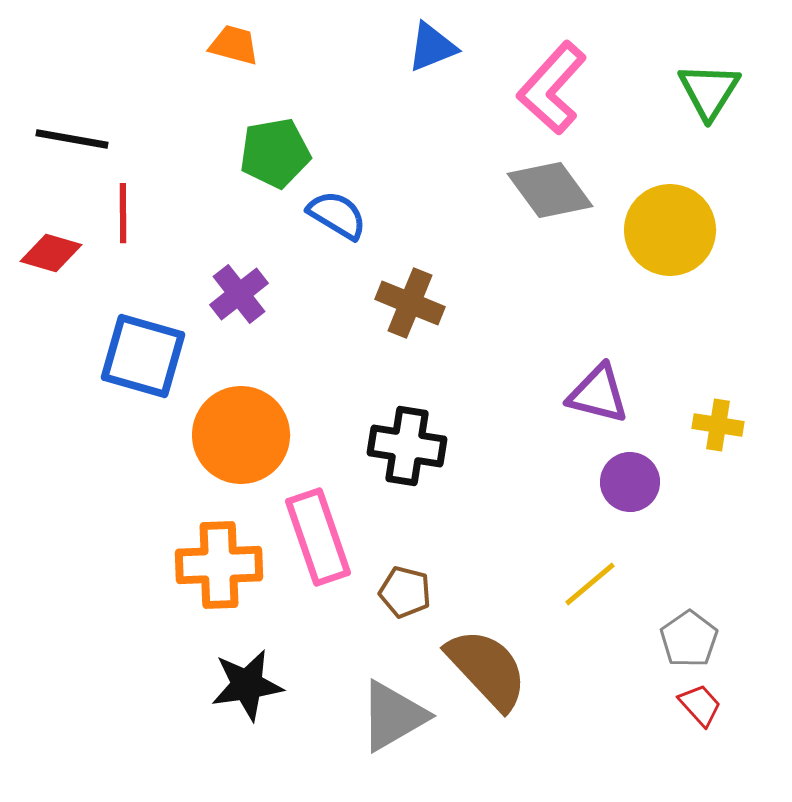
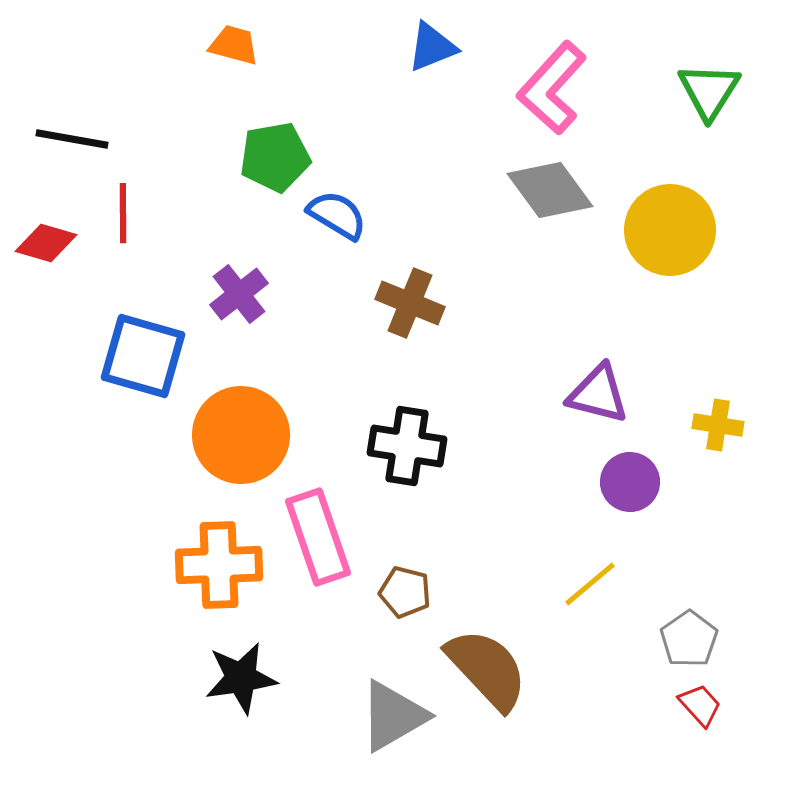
green pentagon: moved 4 px down
red diamond: moved 5 px left, 10 px up
black star: moved 6 px left, 7 px up
